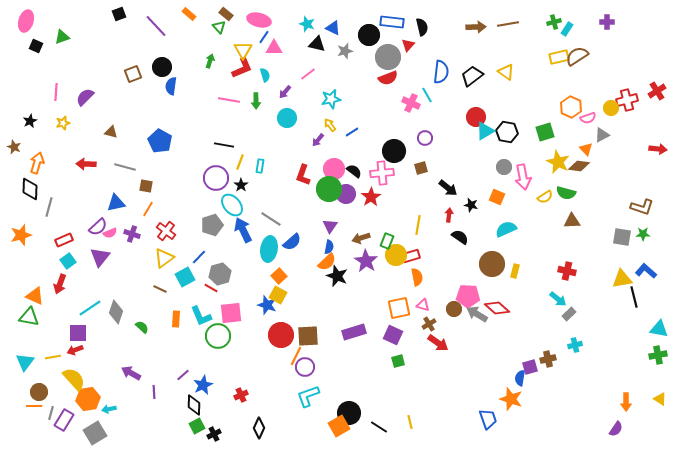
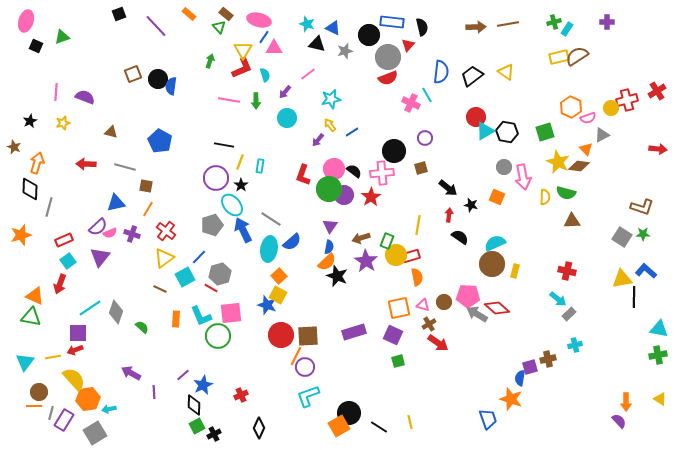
black circle at (162, 67): moved 4 px left, 12 px down
purple semicircle at (85, 97): rotated 66 degrees clockwise
purple circle at (346, 194): moved 2 px left, 1 px down
yellow semicircle at (545, 197): rotated 56 degrees counterclockwise
cyan semicircle at (506, 229): moved 11 px left, 14 px down
gray square at (622, 237): rotated 24 degrees clockwise
black line at (634, 297): rotated 15 degrees clockwise
brown circle at (454, 309): moved 10 px left, 7 px up
green triangle at (29, 317): moved 2 px right
purple semicircle at (616, 429): moved 3 px right, 8 px up; rotated 77 degrees counterclockwise
